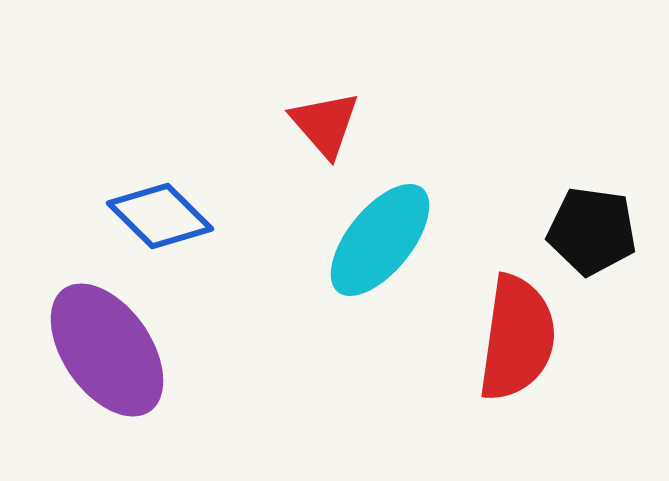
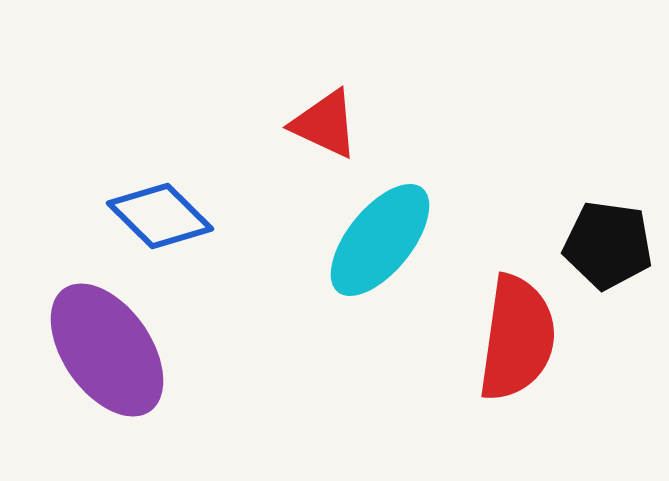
red triangle: rotated 24 degrees counterclockwise
black pentagon: moved 16 px right, 14 px down
